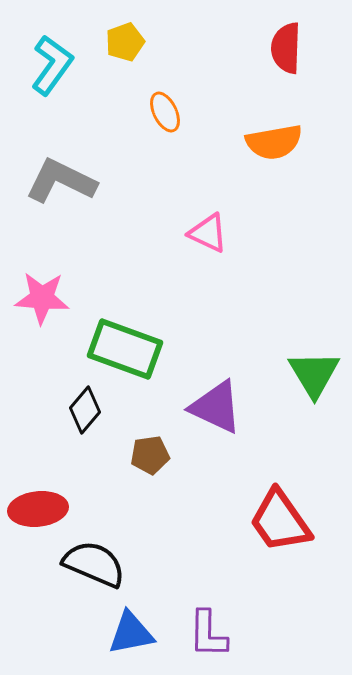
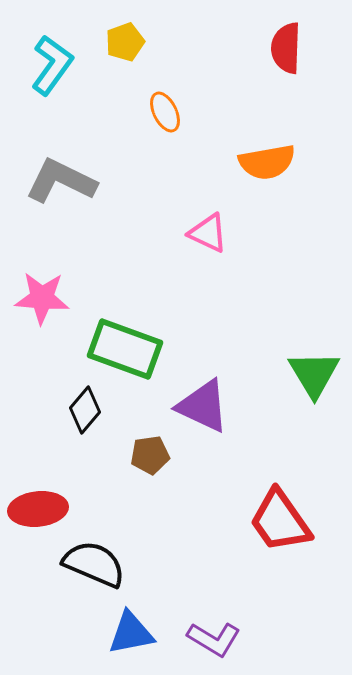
orange semicircle: moved 7 px left, 20 px down
purple triangle: moved 13 px left, 1 px up
purple L-shape: moved 6 px right, 5 px down; rotated 60 degrees counterclockwise
